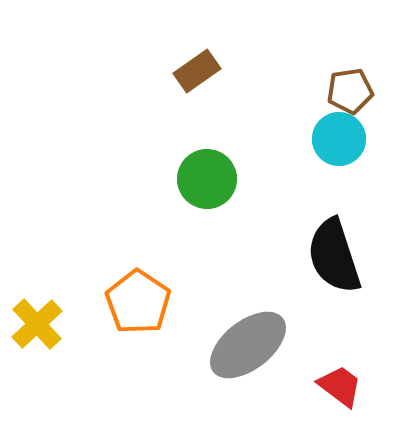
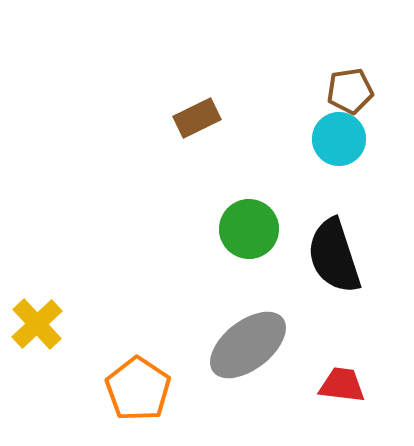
brown rectangle: moved 47 px down; rotated 9 degrees clockwise
green circle: moved 42 px right, 50 px down
orange pentagon: moved 87 px down
red trapezoid: moved 2 px right, 1 px up; rotated 30 degrees counterclockwise
